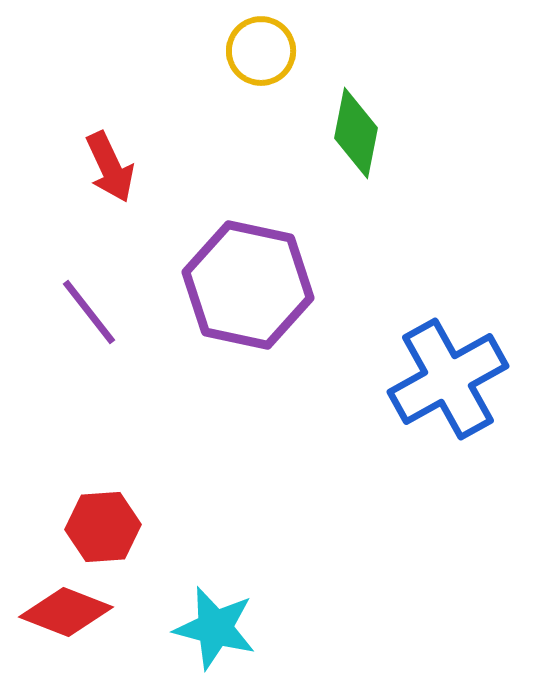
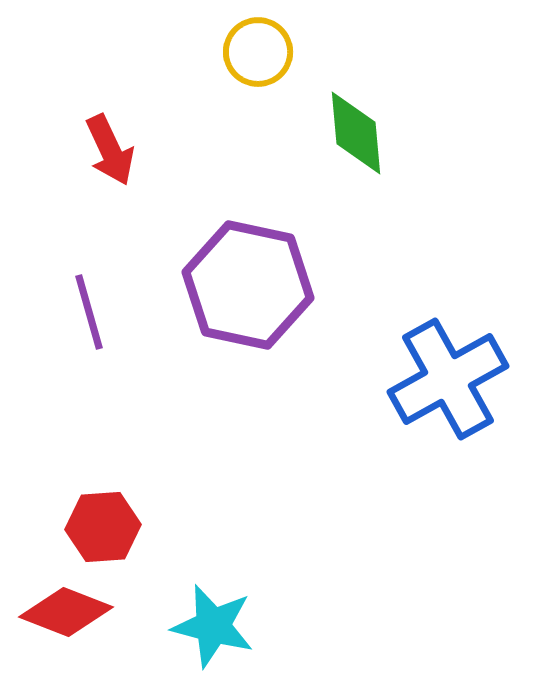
yellow circle: moved 3 px left, 1 px down
green diamond: rotated 16 degrees counterclockwise
red arrow: moved 17 px up
purple line: rotated 22 degrees clockwise
cyan star: moved 2 px left, 2 px up
